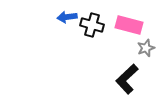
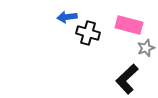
black cross: moved 4 px left, 8 px down
